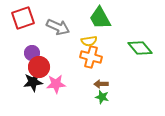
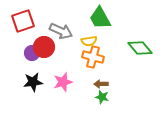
red square: moved 3 px down
gray arrow: moved 3 px right, 4 px down
orange cross: moved 2 px right
red circle: moved 5 px right, 20 px up
pink star: moved 7 px right, 2 px up; rotated 12 degrees counterclockwise
